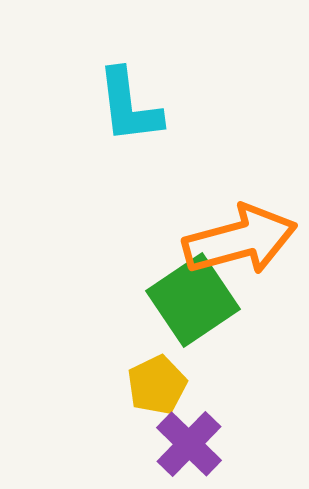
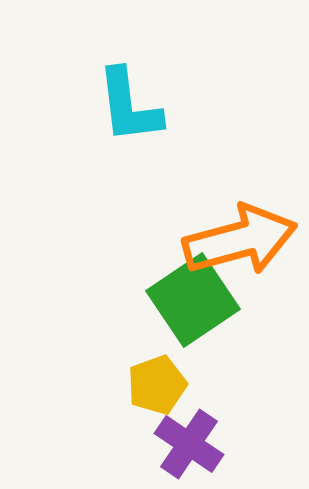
yellow pentagon: rotated 6 degrees clockwise
purple cross: rotated 10 degrees counterclockwise
